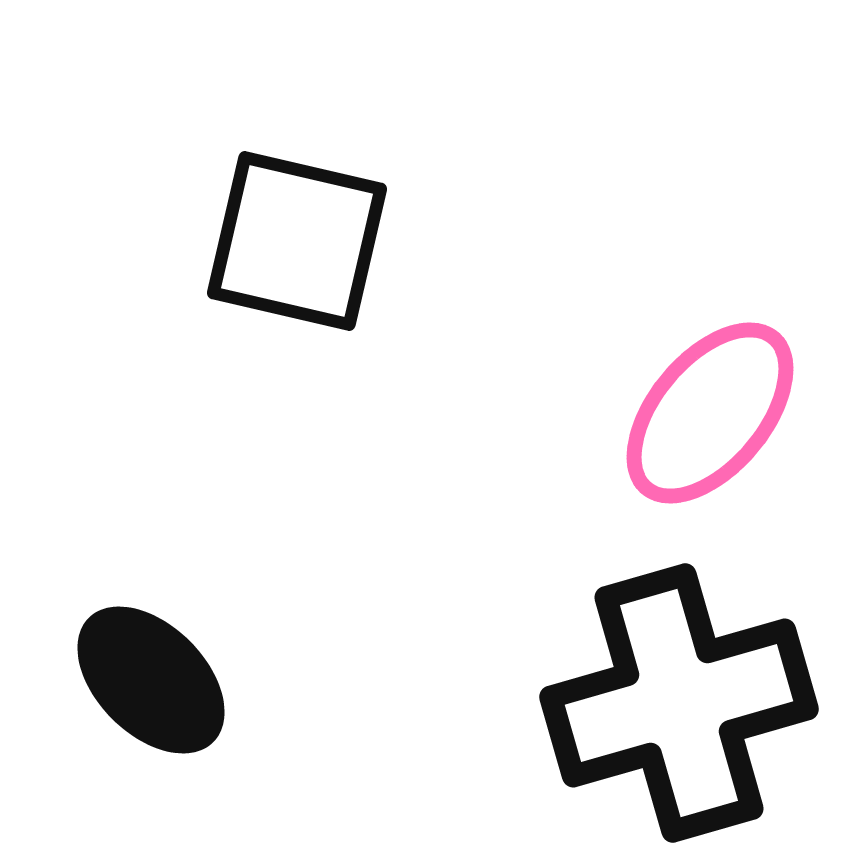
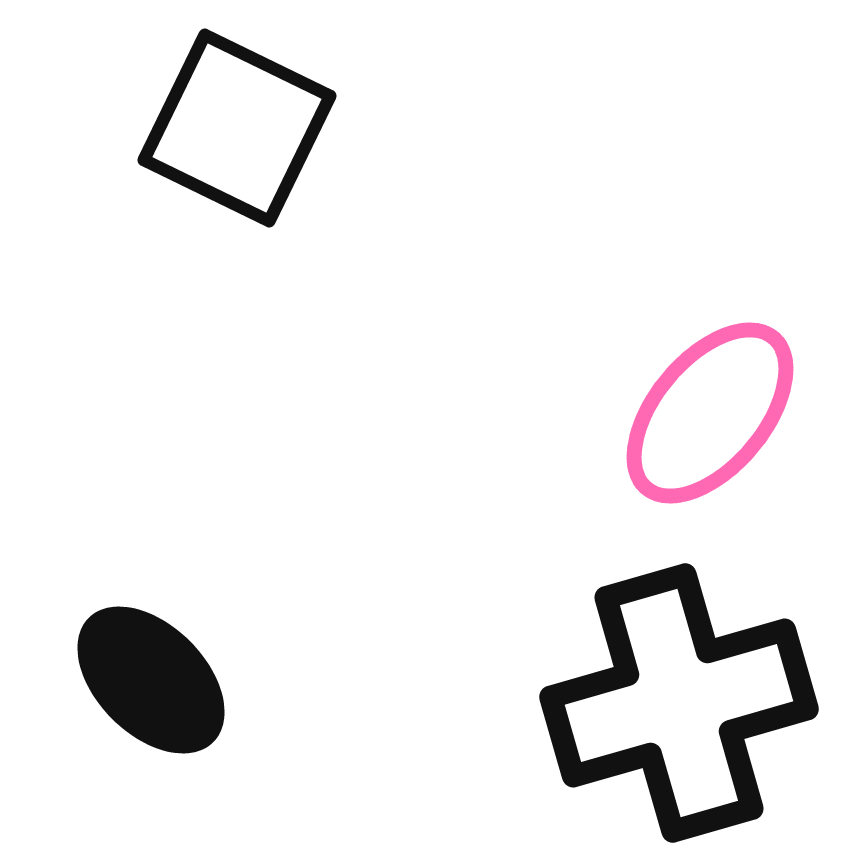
black square: moved 60 px left, 113 px up; rotated 13 degrees clockwise
